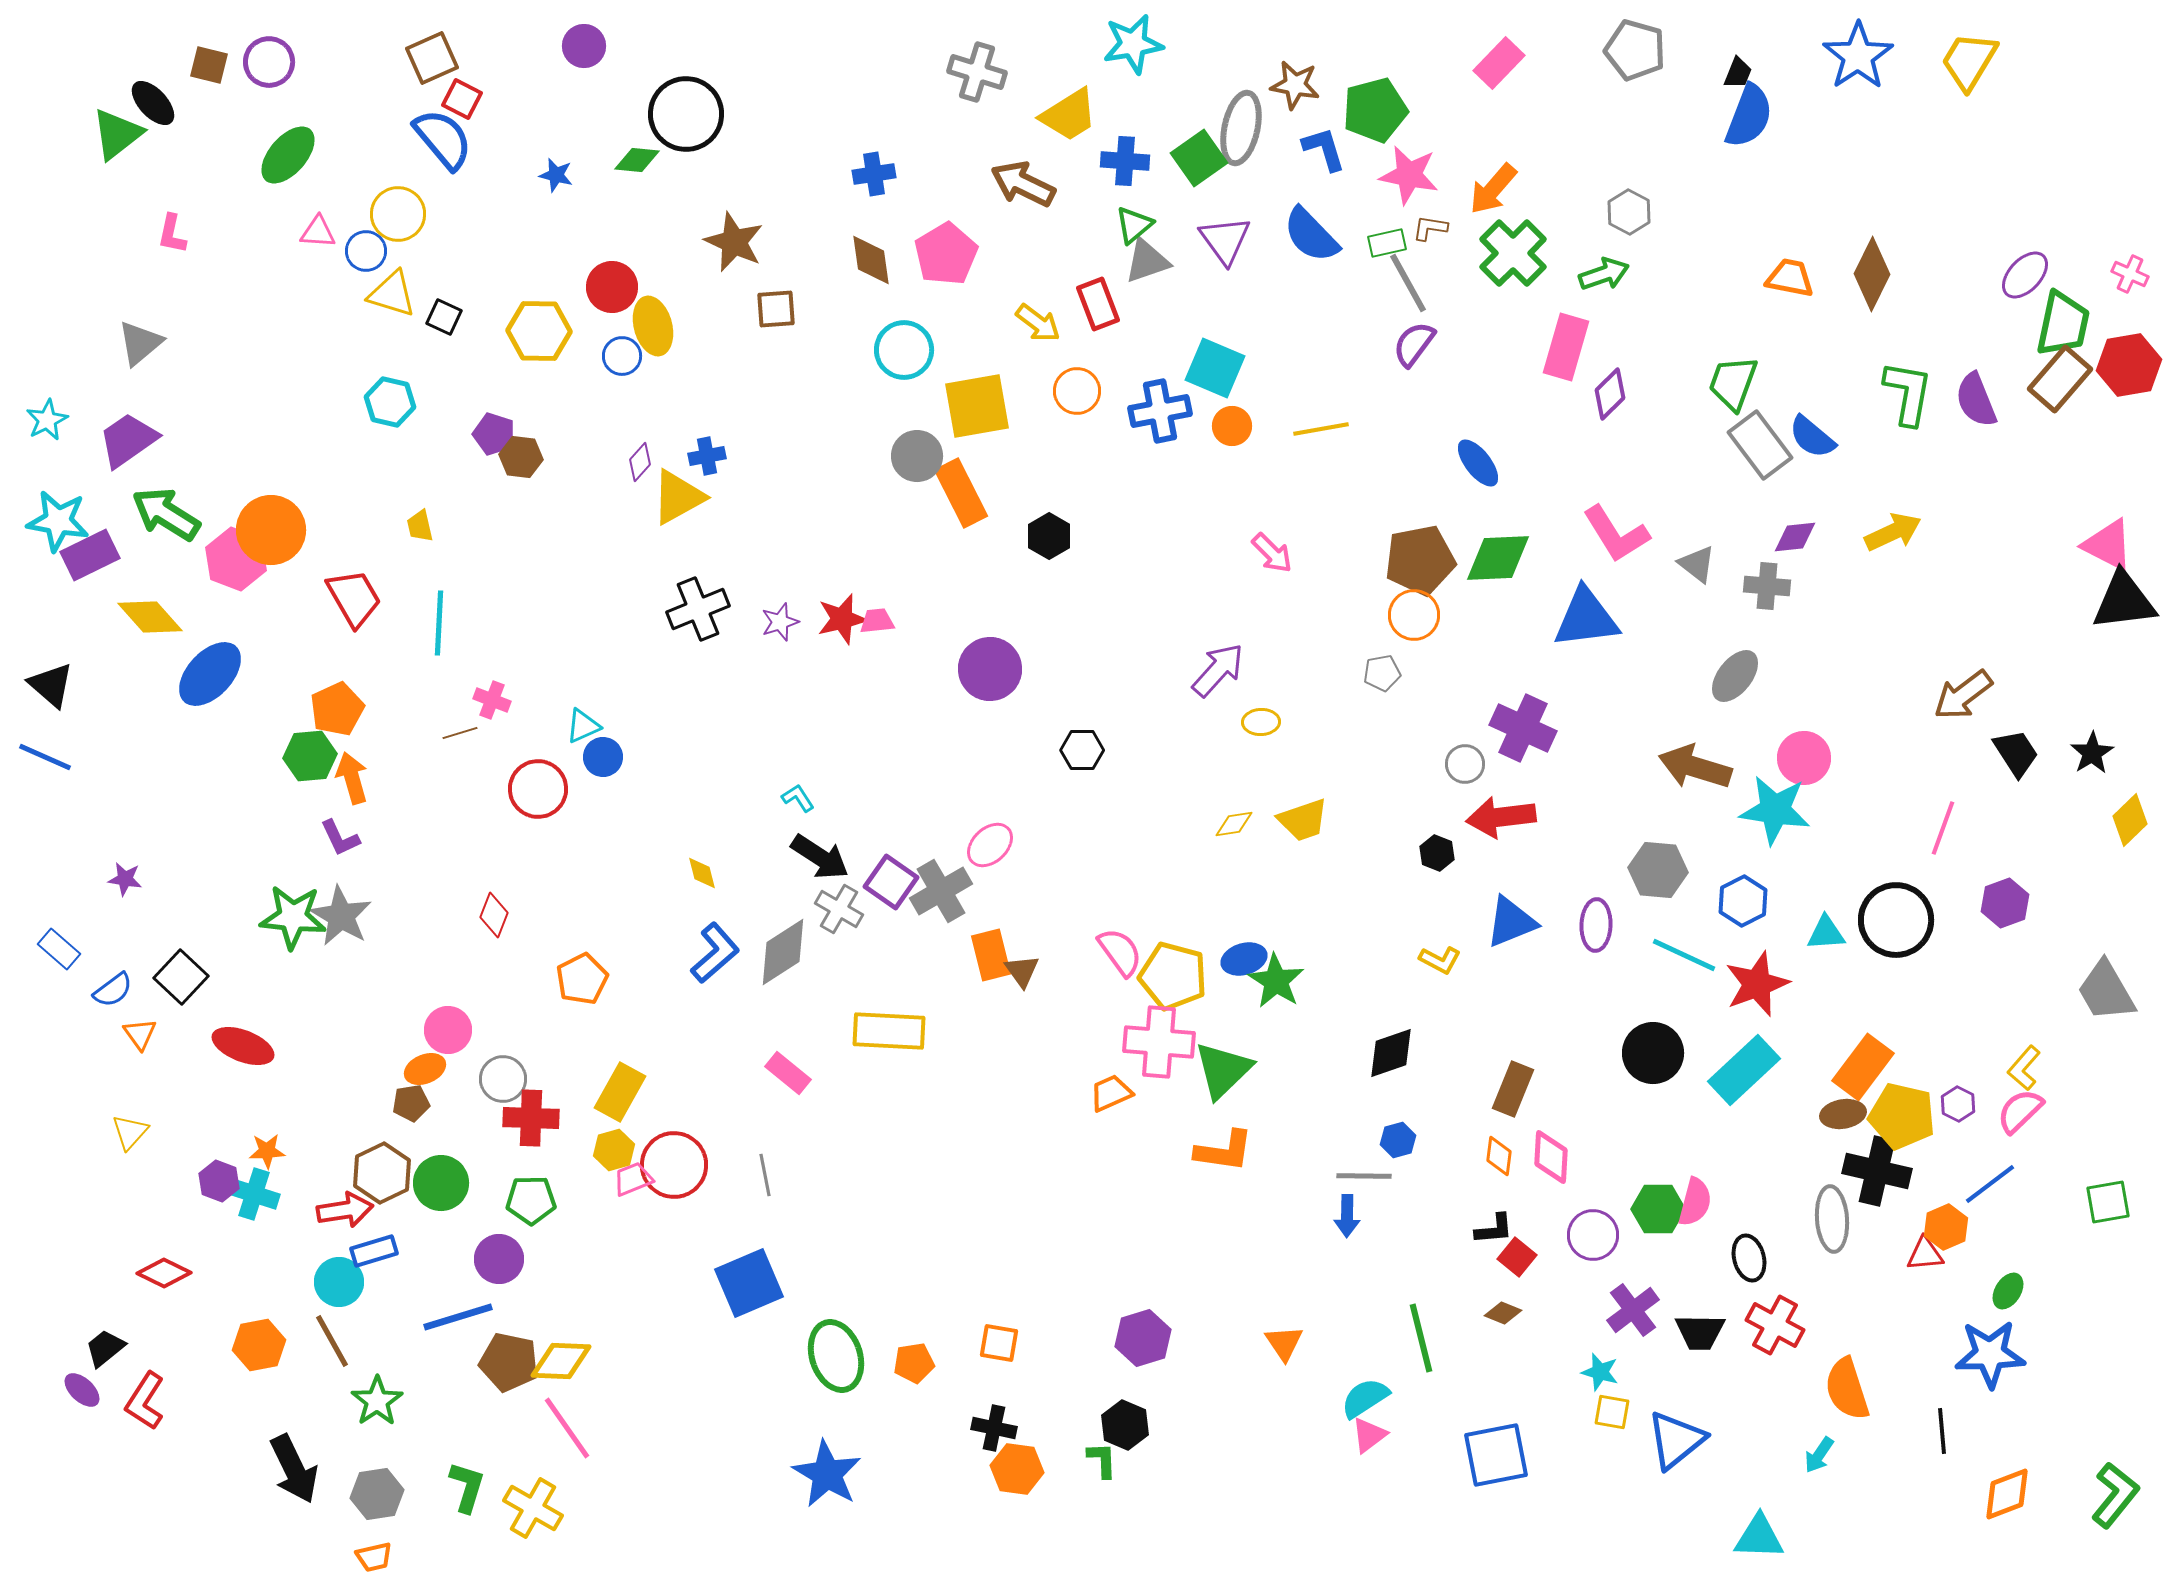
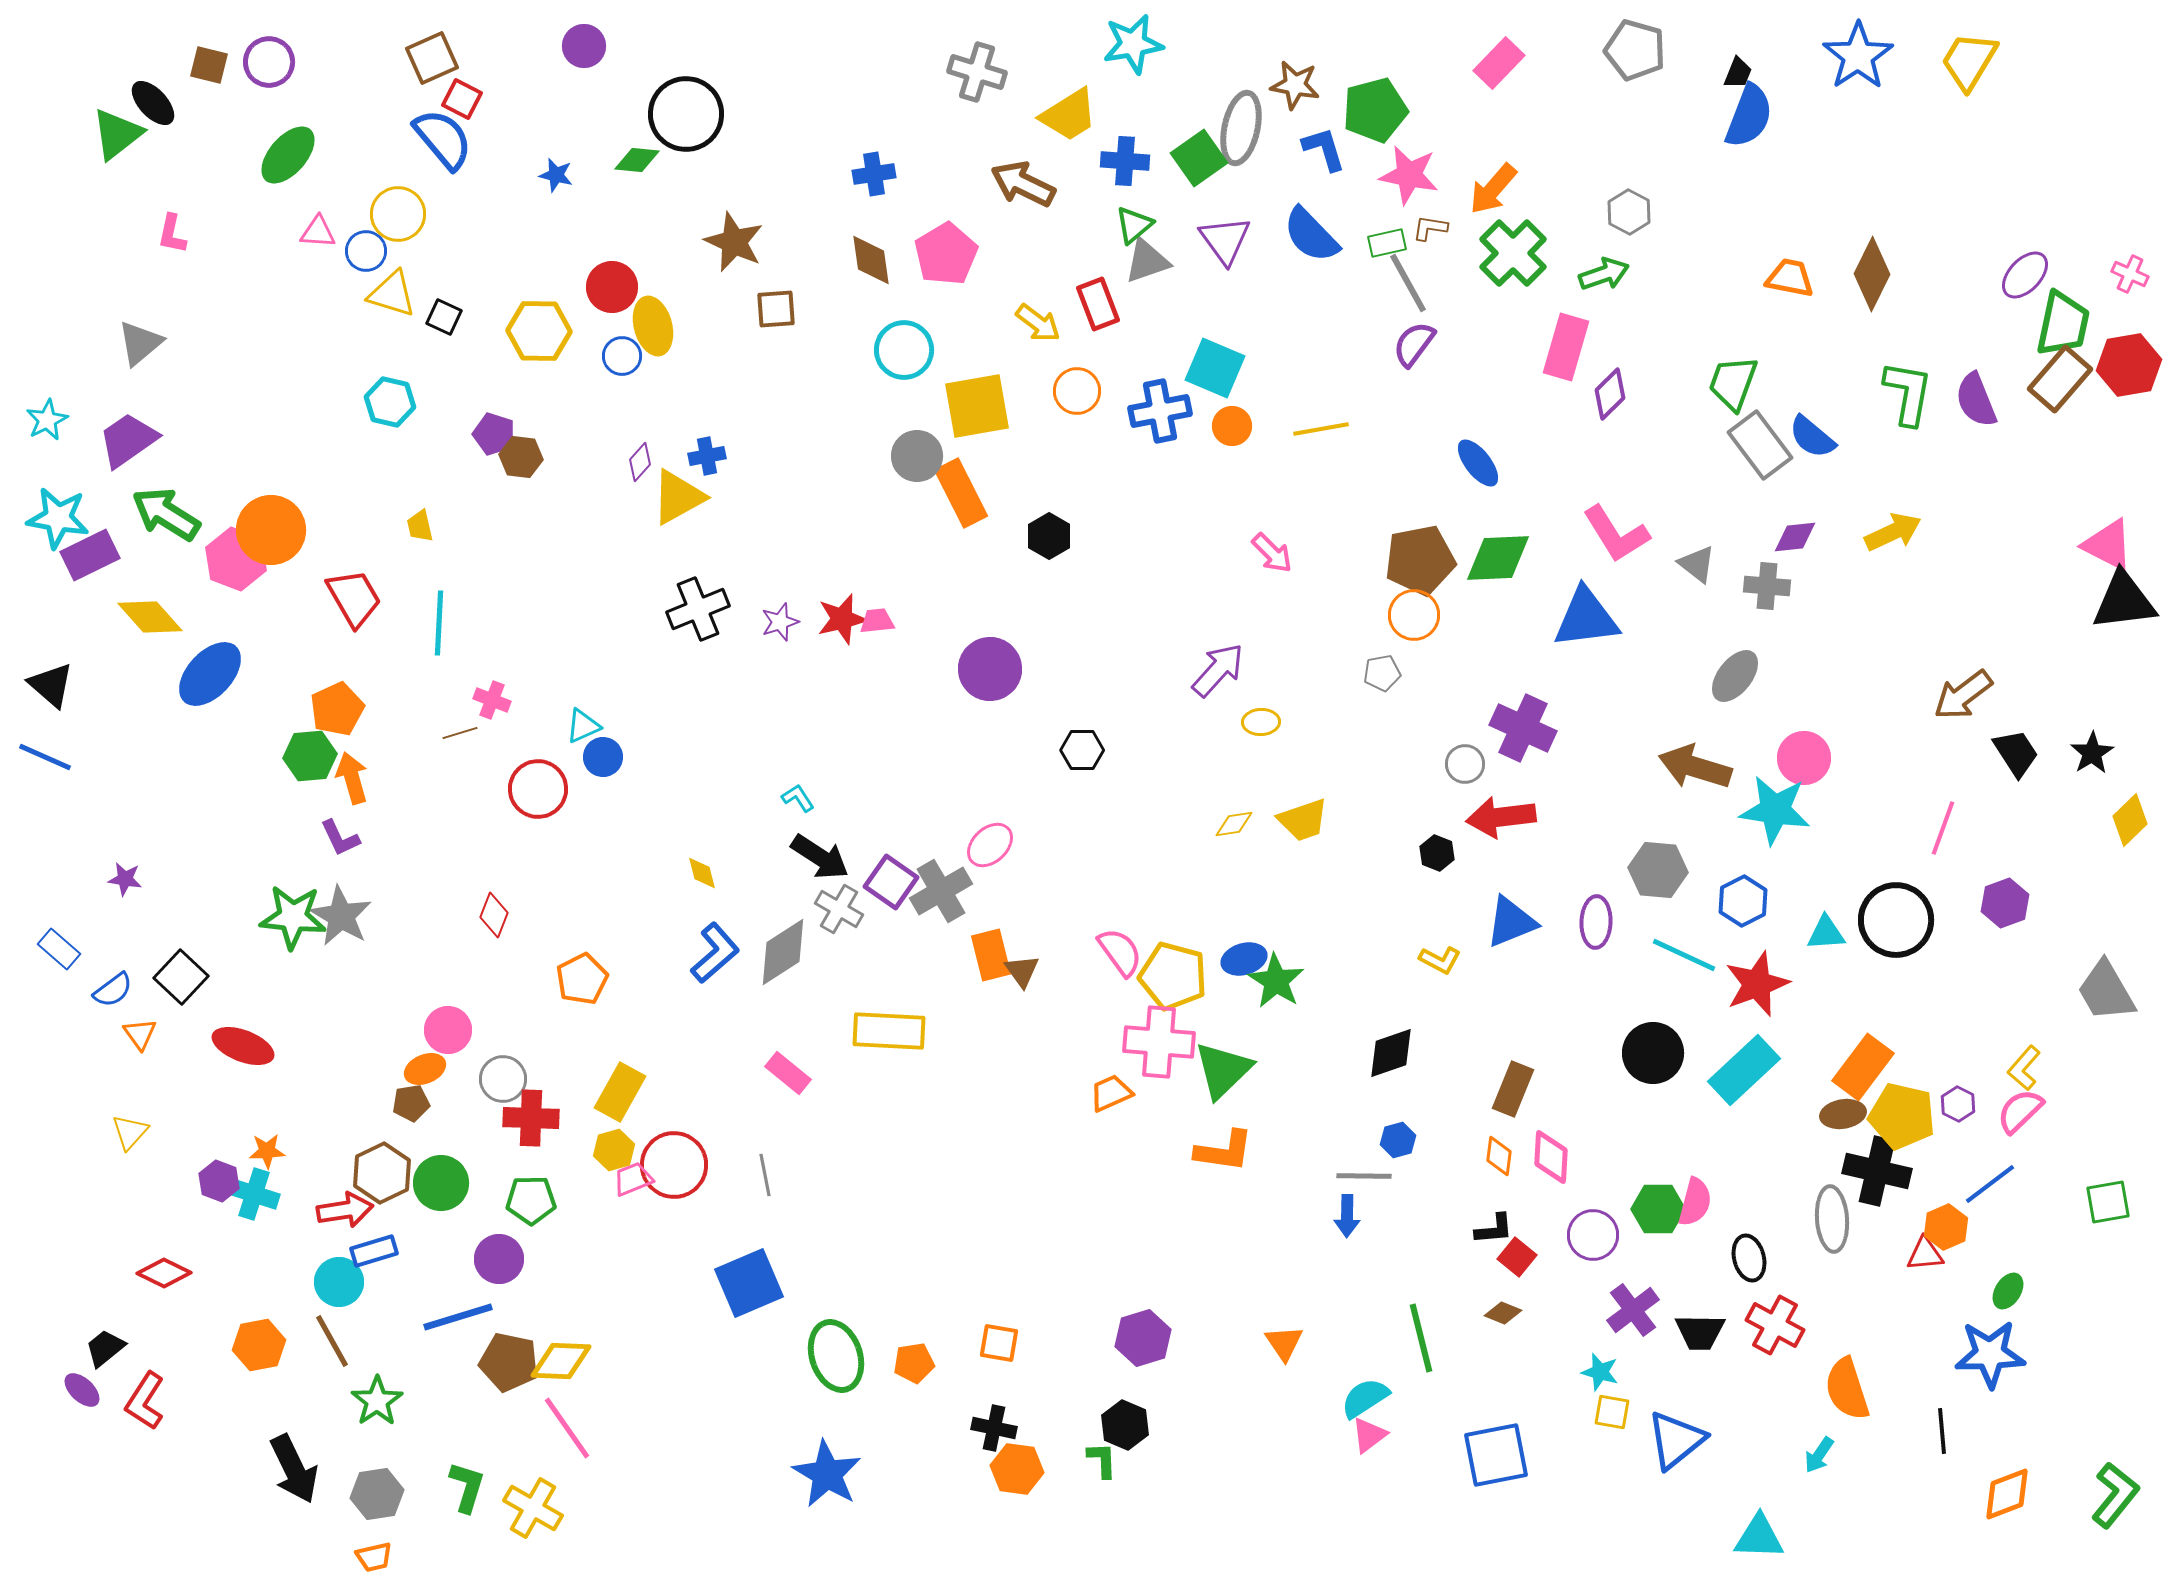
cyan star at (58, 521): moved 3 px up
purple ellipse at (1596, 925): moved 3 px up
